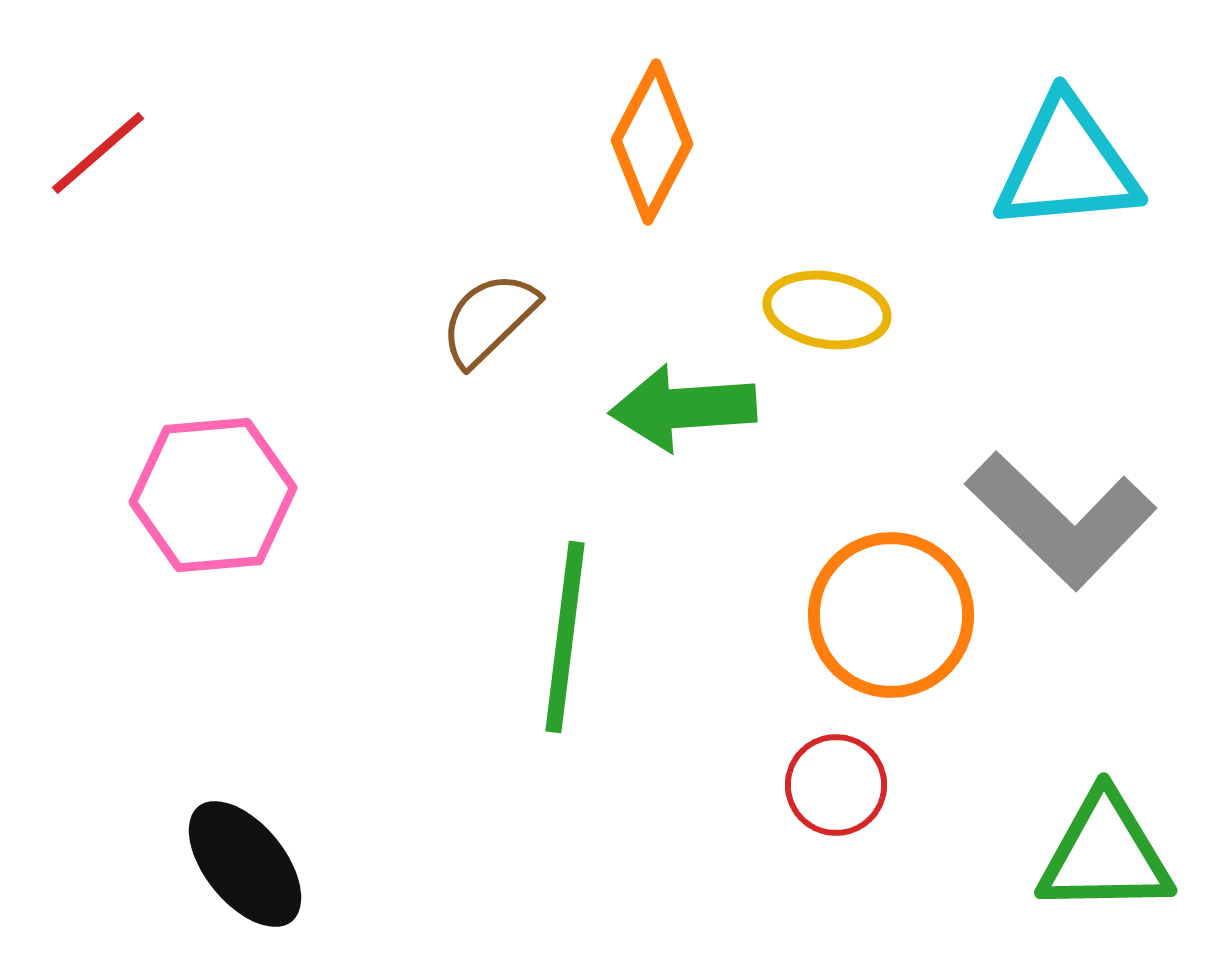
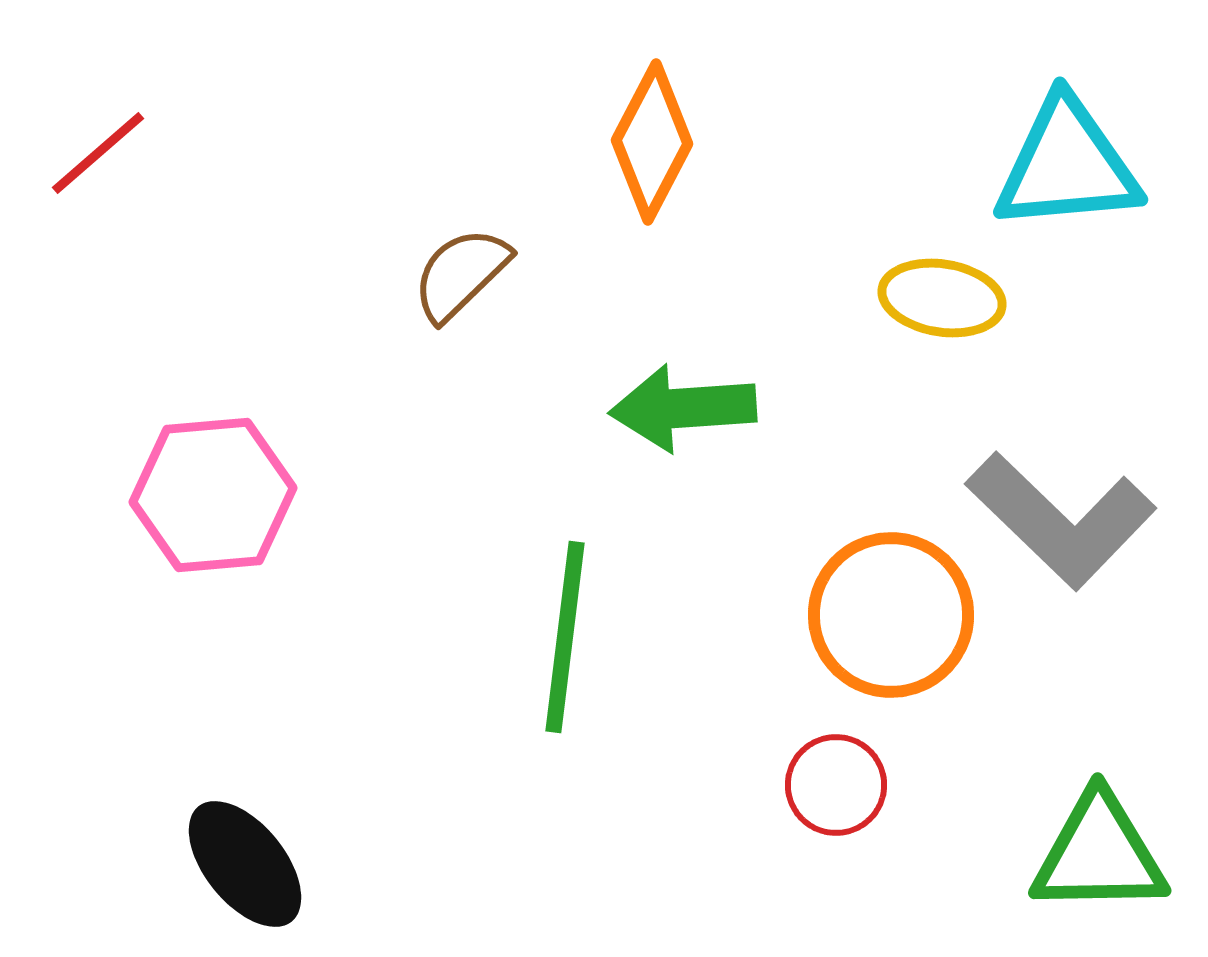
yellow ellipse: moved 115 px right, 12 px up
brown semicircle: moved 28 px left, 45 px up
green triangle: moved 6 px left
